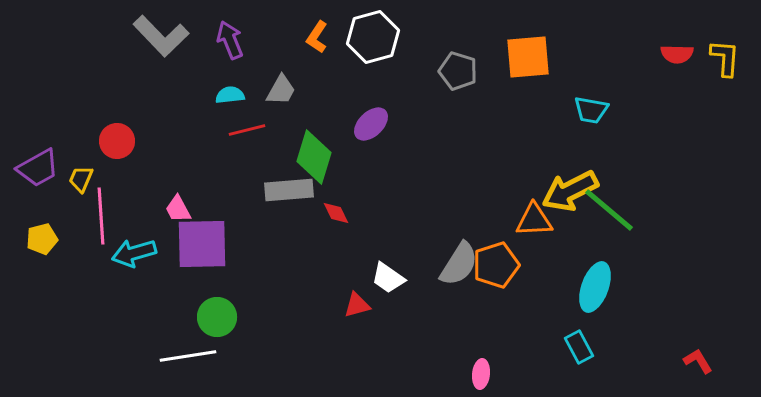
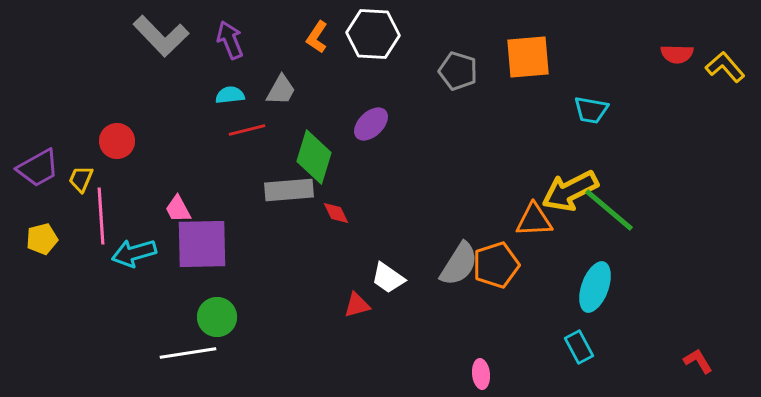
white hexagon: moved 3 px up; rotated 18 degrees clockwise
yellow L-shape: moved 9 px down; rotated 45 degrees counterclockwise
white line: moved 3 px up
pink ellipse: rotated 12 degrees counterclockwise
